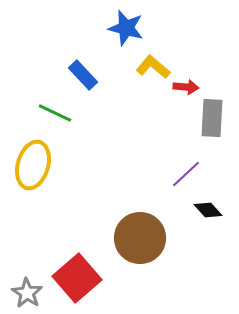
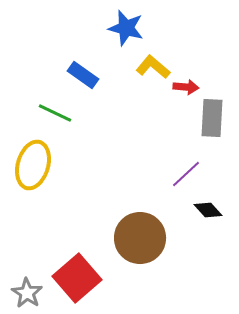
blue rectangle: rotated 12 degrees counterclockwise
